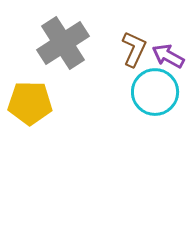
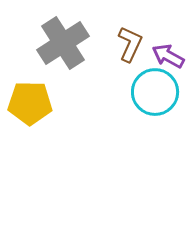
brown L-shape: moved 4 px left, 5 px up
